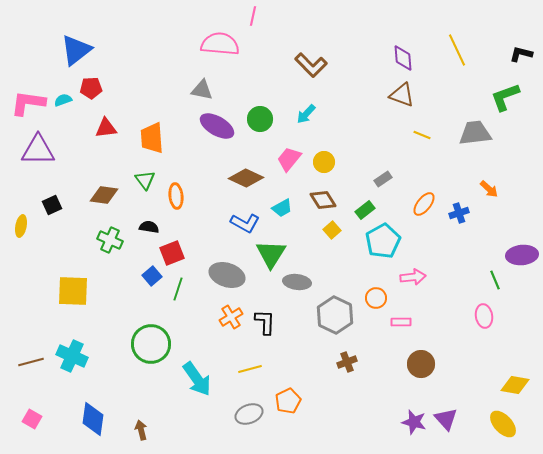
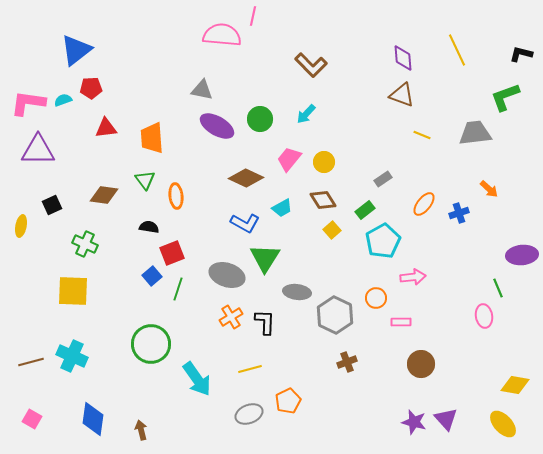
pink semicircle at (220, 44): moved 2 px right, 9 px up
green cross at (110, 240): moved 25 px left, 4 px down
green triangle at (271, 254): moved 6 px left, 4 px down
green line at (495, 280): moved 3 px right, 8 px down
gray ellipse at (297, 282): moved 10 px down
